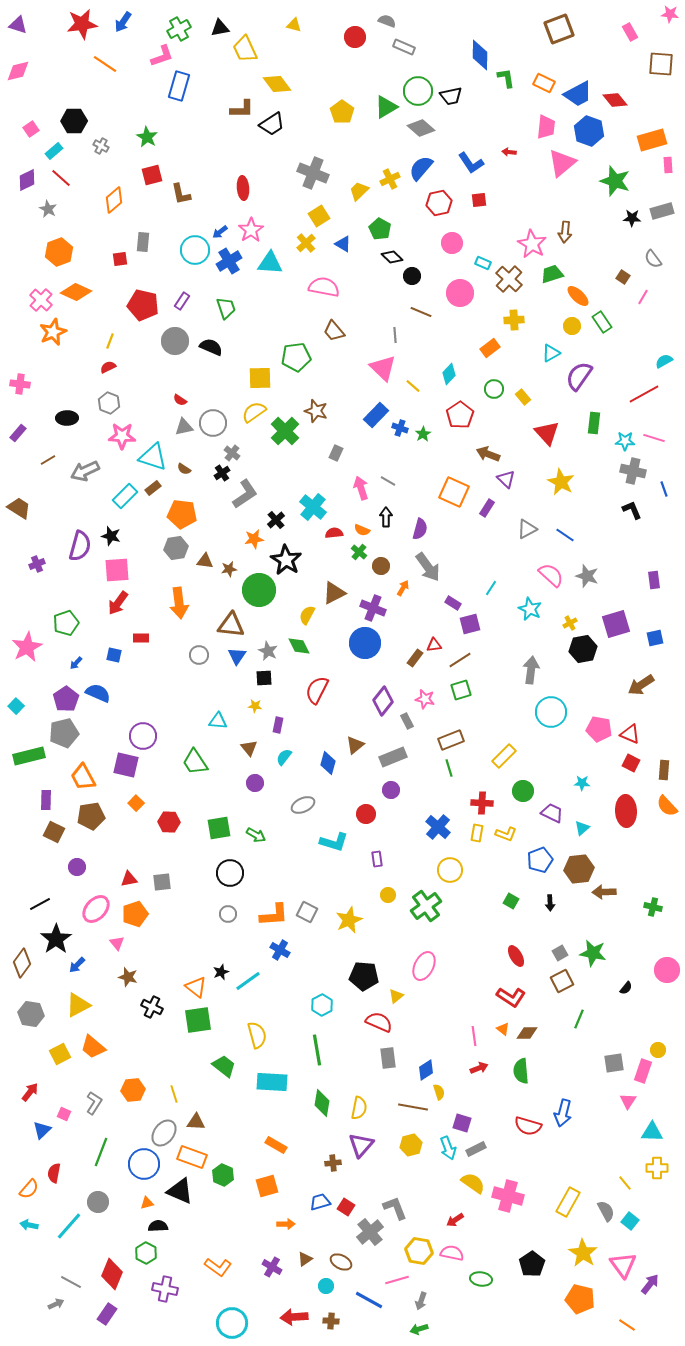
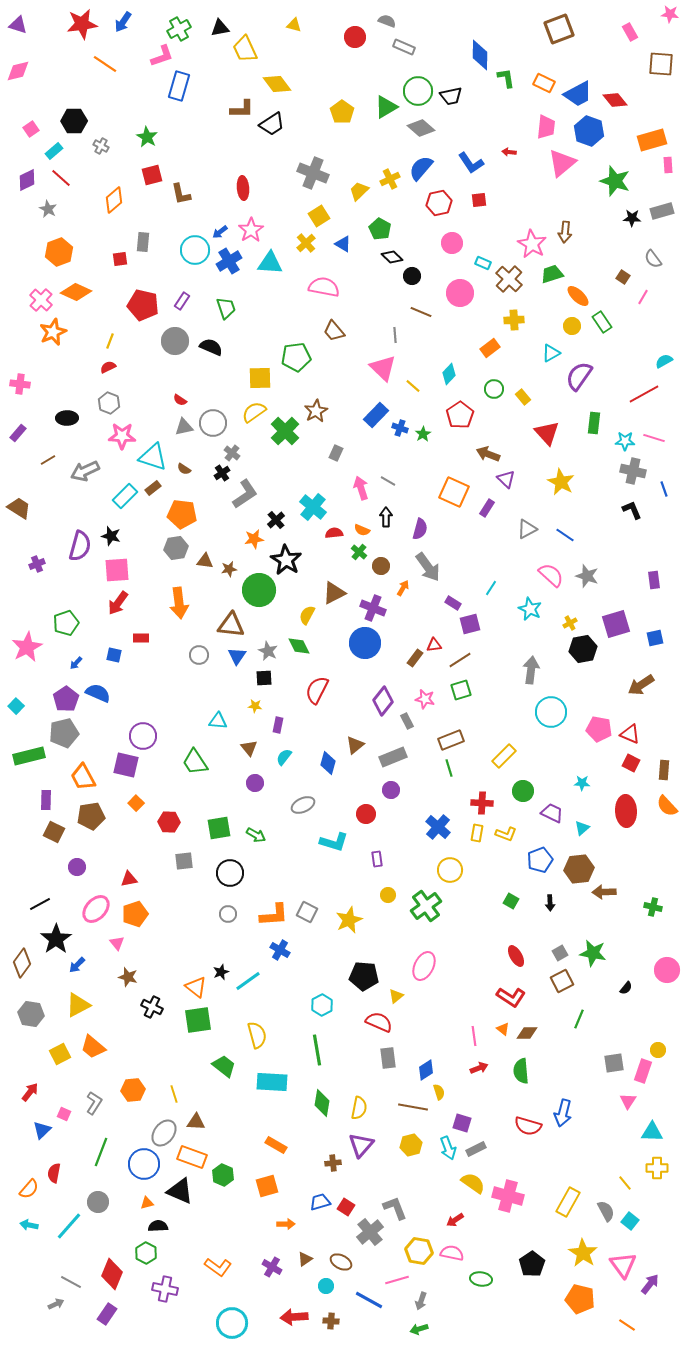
brown star at (316, 411): rotated 25 degrees clockwise
gray square at (162, 882): moved 22 px right, 21 px up
